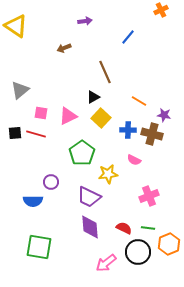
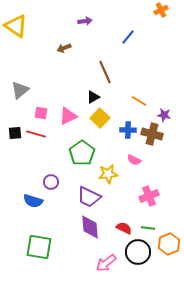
yellow square: moved 1 px left
blue semicircle: rotated 18 degrees clockwise
